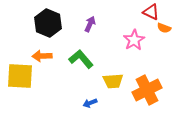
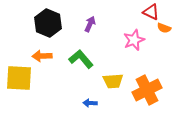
pink star: rotated 10 degrees clockwise
yellow square: moved 1 px left, 2 px down
blue arrow: rotated 24 degrees clockwise
